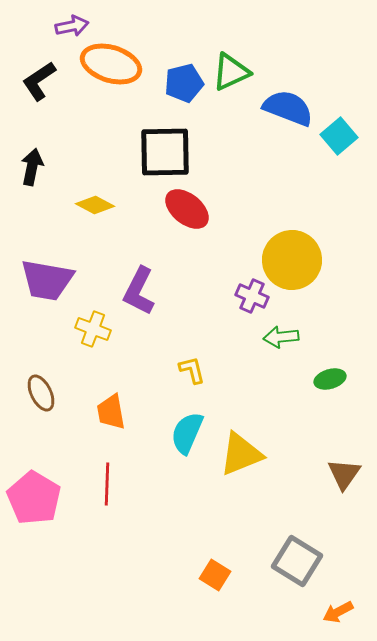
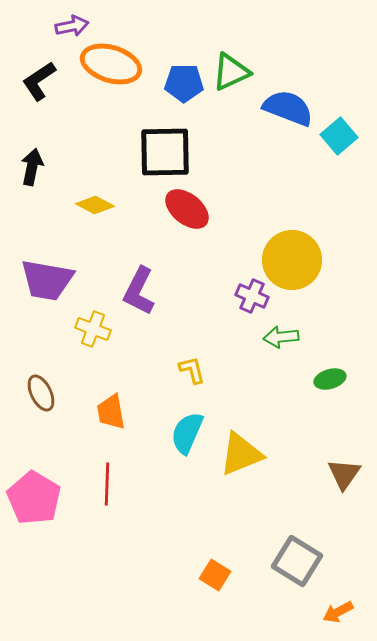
blue pentagon: rotated 15 degrees clockwise
